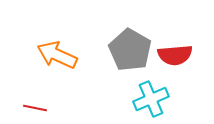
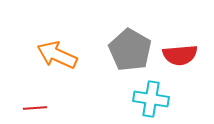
red semicircle: moved 5 px right
cyan cross: rotated 32 degrees clockwise
red line: rotated 15 degrees counterclockwise
